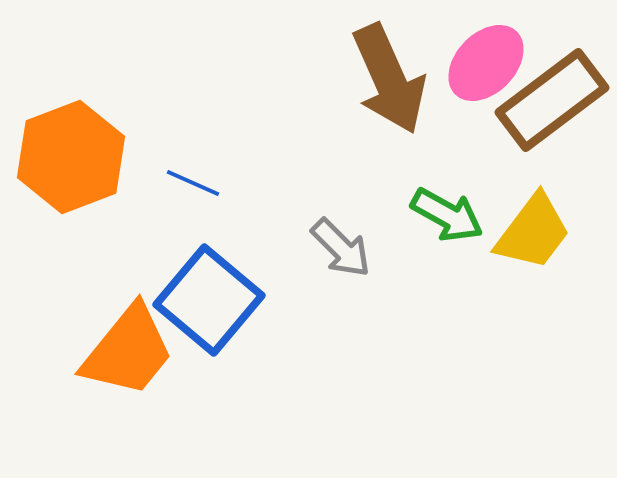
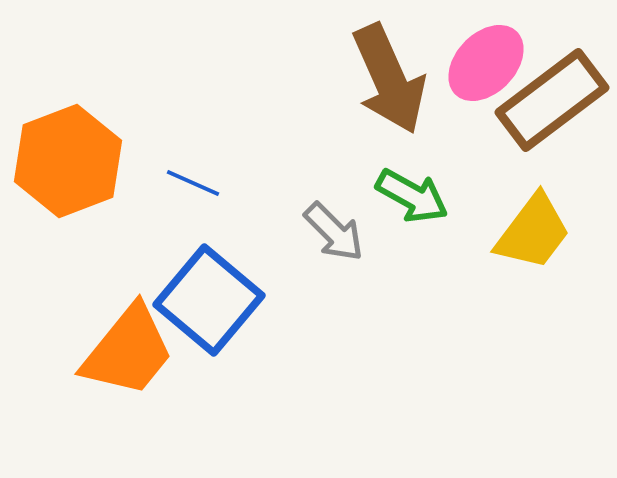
orange hexagon: moved 3 px left, 4 px down
green arrow: moved 35 px left, 19 px up
gray arrow: moved 7 px left, 16 px up
